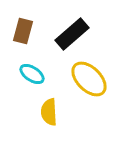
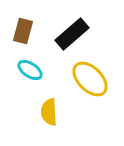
cyan ellipse: moved 2 px left, 4 px up
yellow ellipse: moved 1 px right
